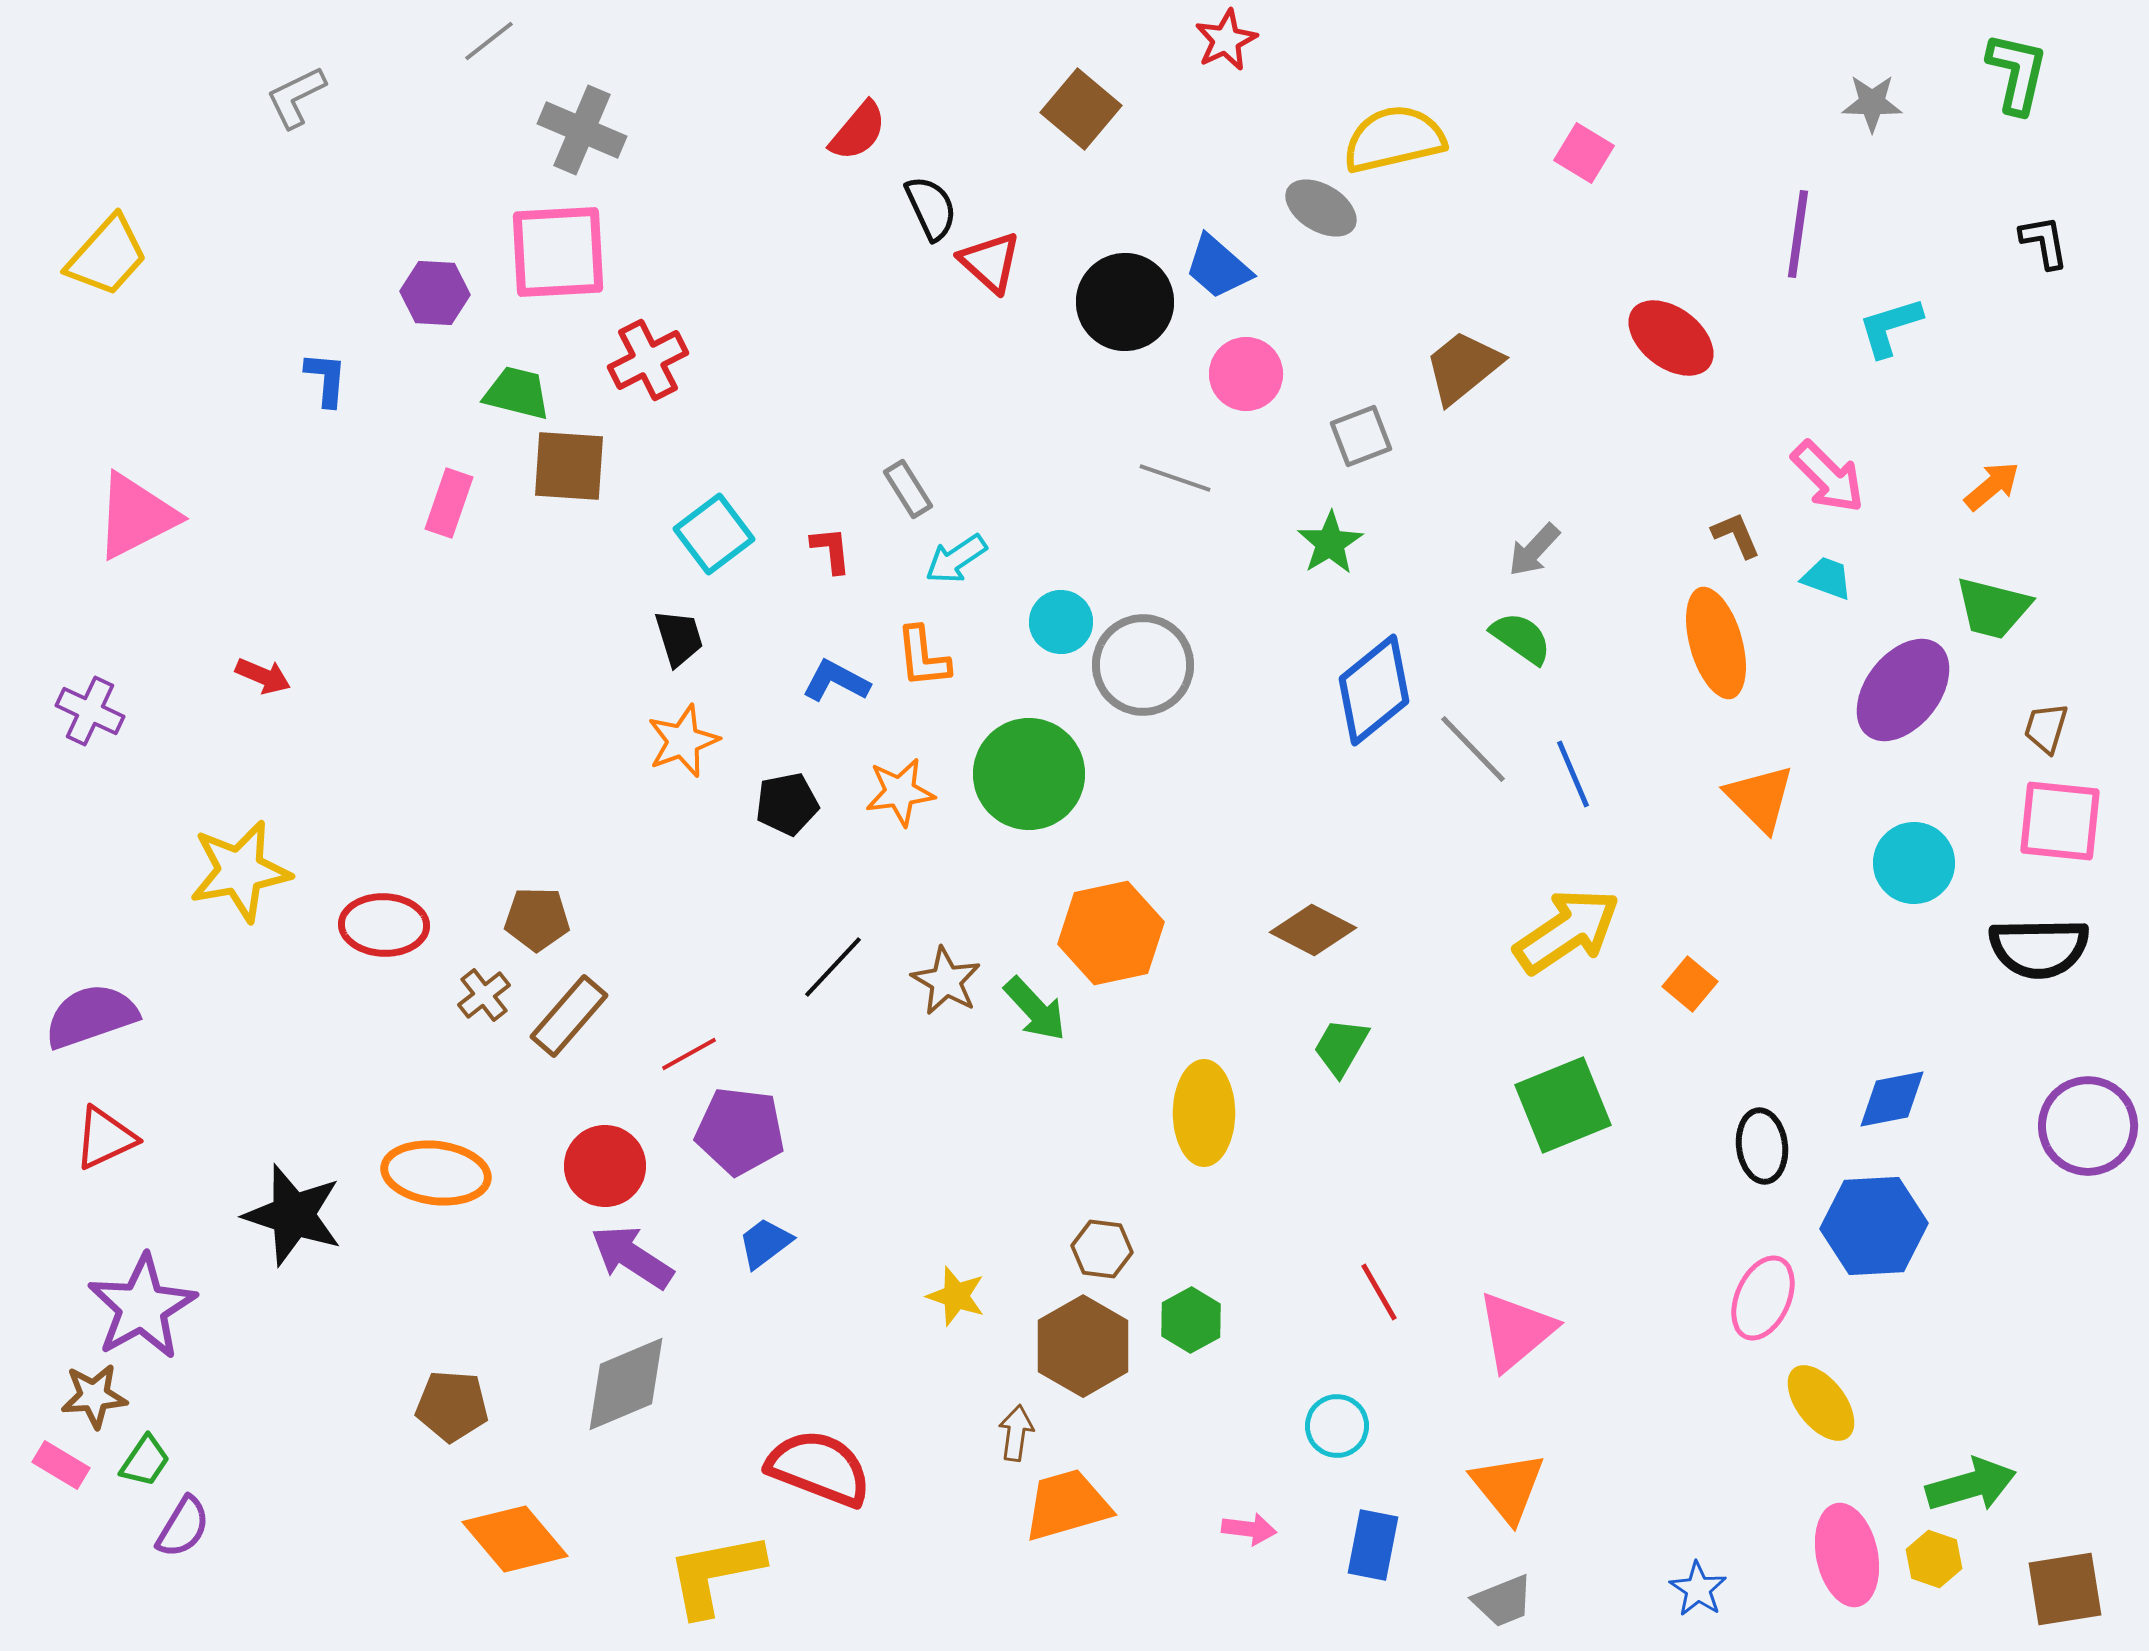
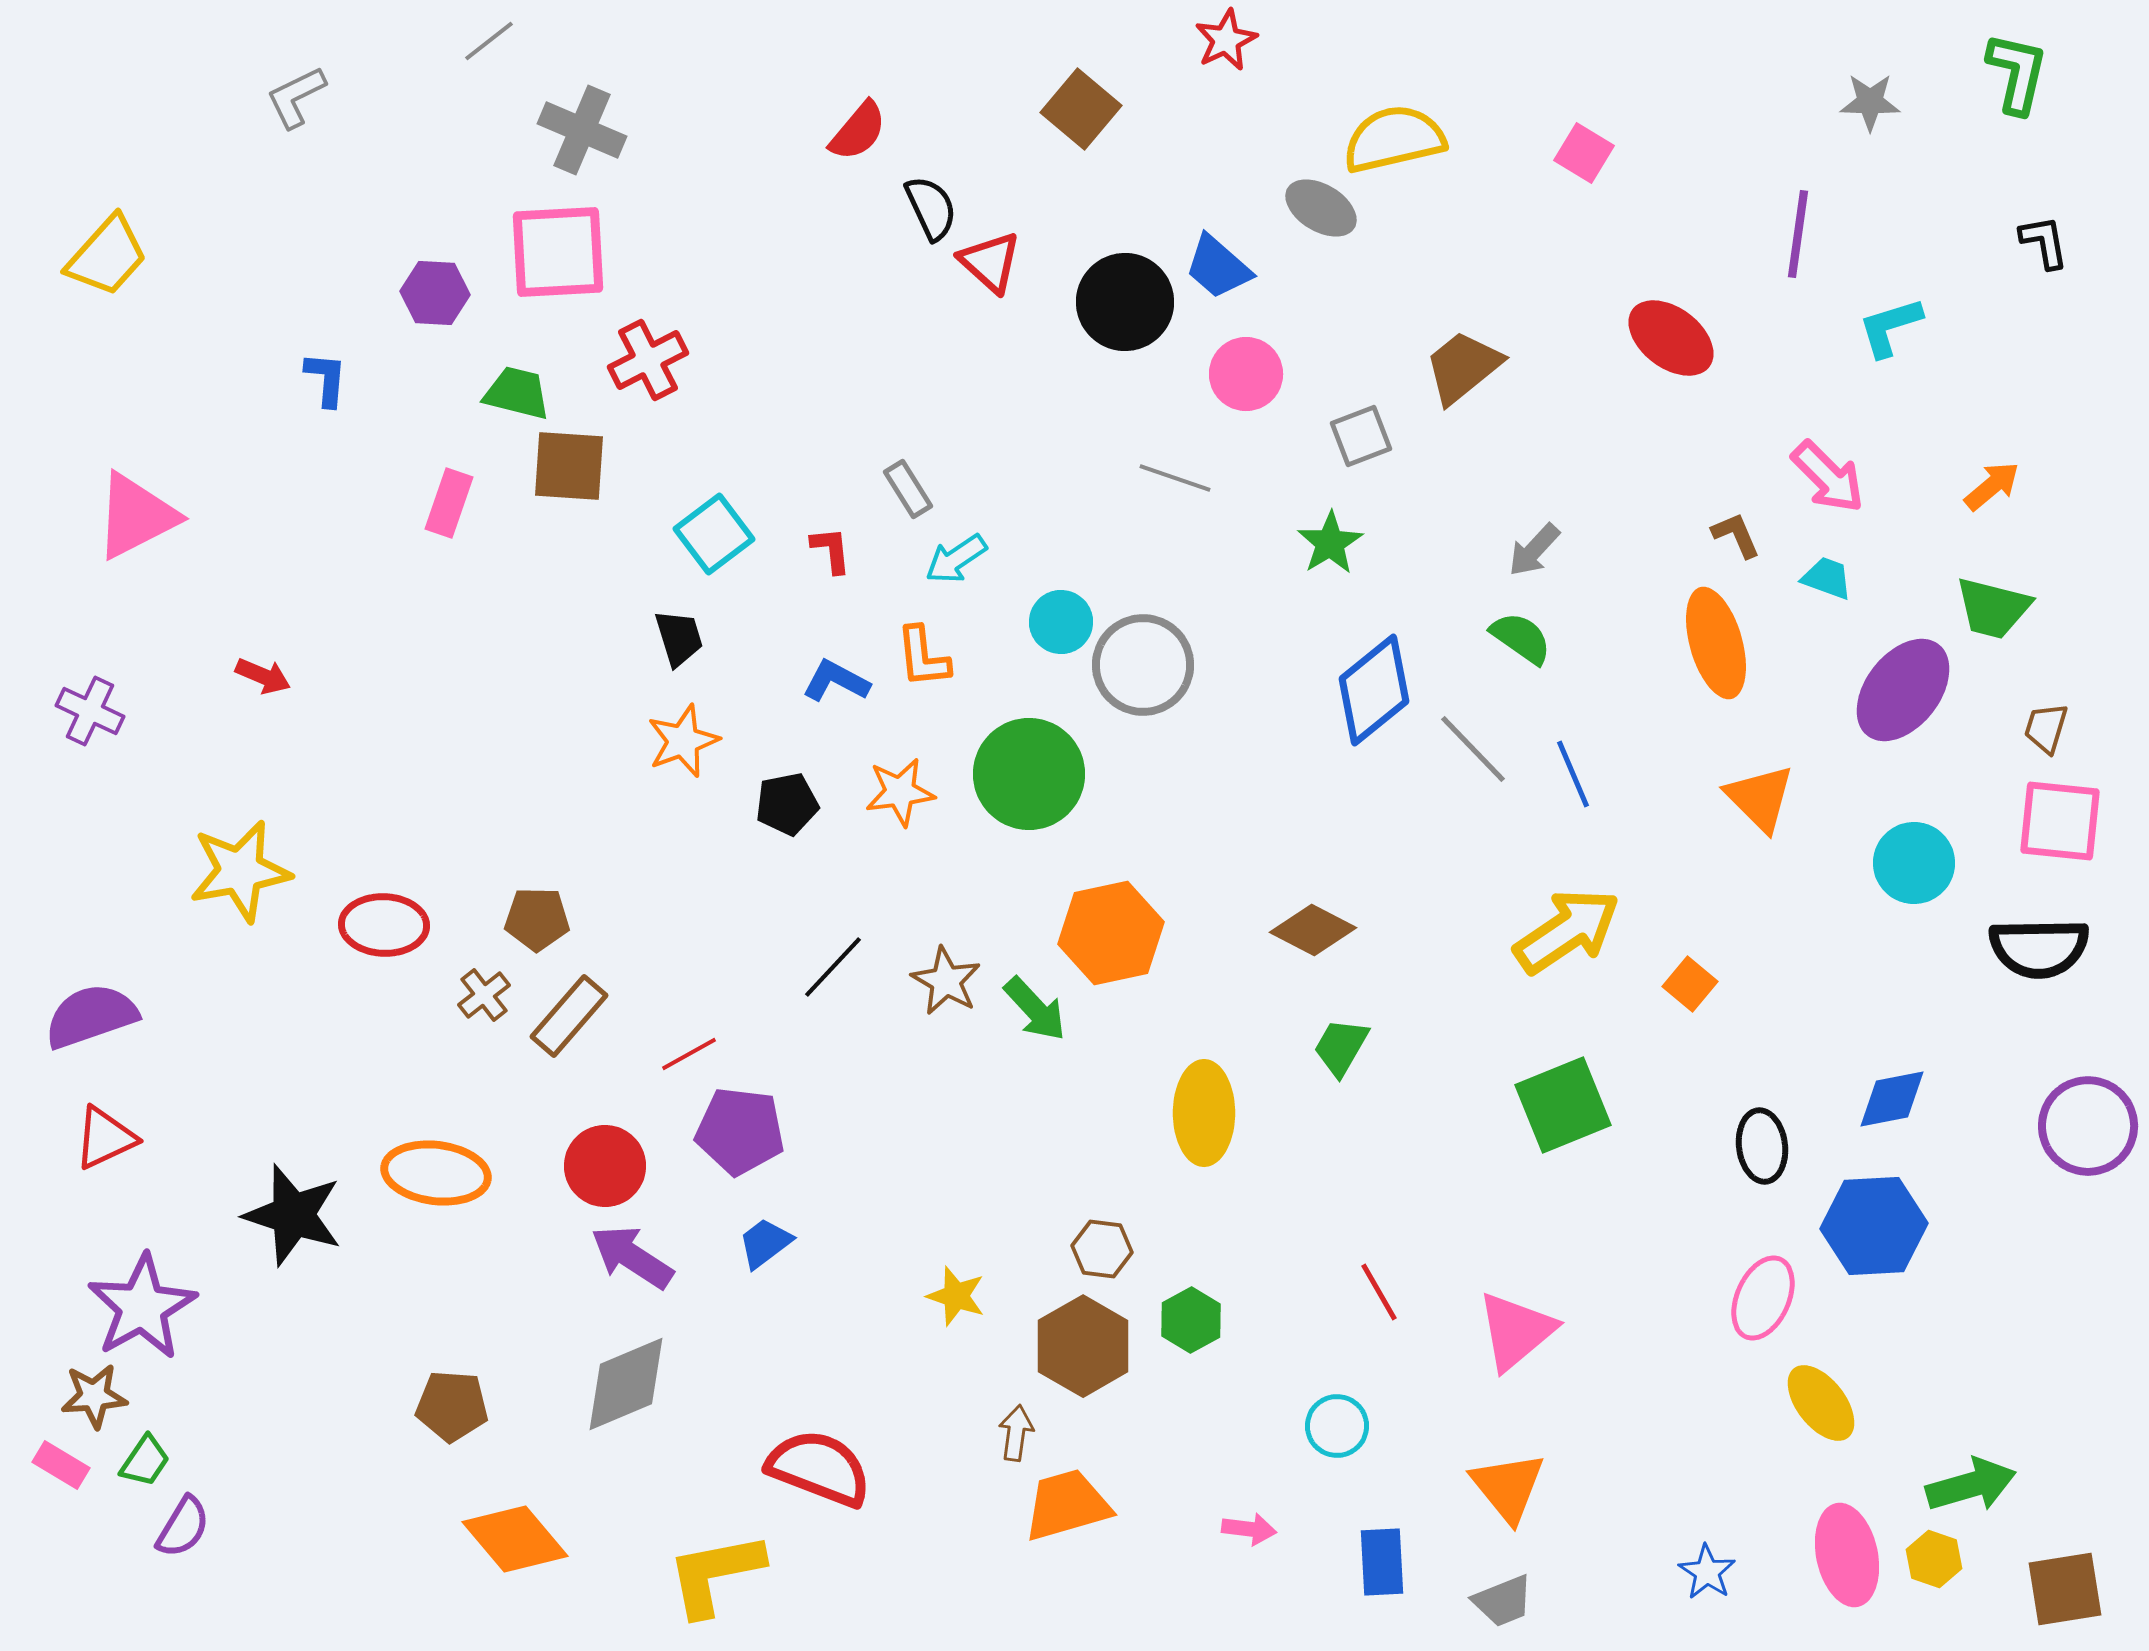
gray star at (1872, 103): moved 2 px left, 1 px up
blue rectangle at (1373, 1545): moved 9 px right, 17 px down; rotated 14 degrees counterclockwise
blue star at (1698, 1589): moved 9 px right, 17 px up
